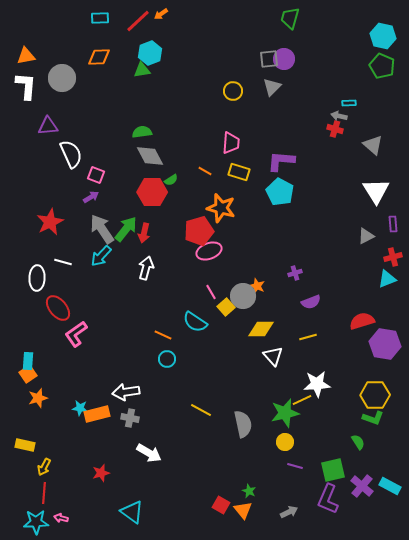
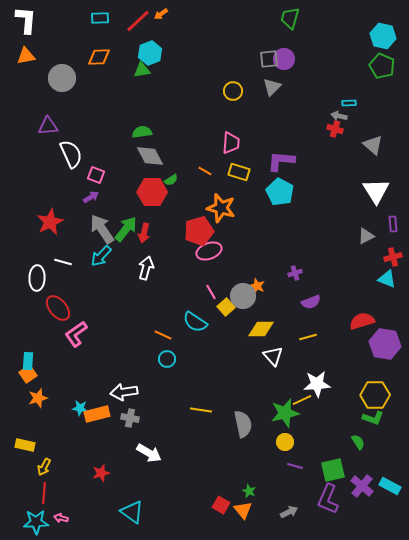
white L-shape at (26, 86): moved 66 px up
cyan triangle at (387, 279): rotated 42 degrees clockwise
white arrow at (126, 392): moved 2 px left
yellow line at (201, 410): rotated 20 degrees counterclockwise
